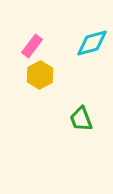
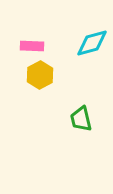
pink rectangle: rotated 55 degrees clockwise
green trapezoid: rotated 8 degrees clockwise
